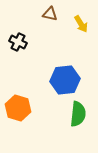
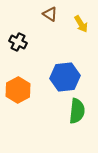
brown triangle: rotated 21 degrees clockwise
blue hexagon: moved 3 px up
orange hexagon: moved 18 px up; rotated 15 degrees clockwise
green semicircle: moved 1 px left, 3 px up
